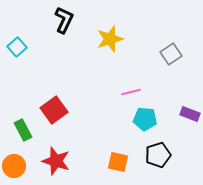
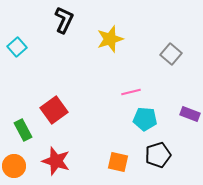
gray square: rotated 15 degrees counterclockwise
